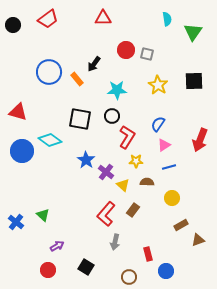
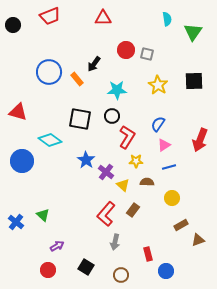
red trapezoid at (48, 19): moved 2 px right, 3 px up; rotated 15 degrees clockwise
blue circle at (22, 151): moved 10 px down
brown circle at (129, 277): moved 8 px left, 2 px up
